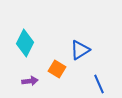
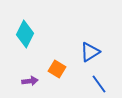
cyan diamond: moved 9 px up
blue triangle: moved 10 px right, 2 px down
blue line: rotated 12 degrees counterclockwise
